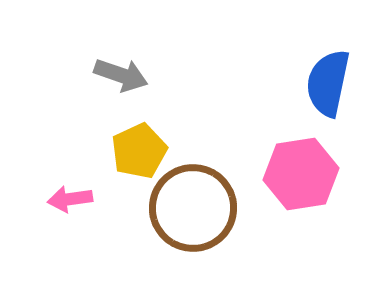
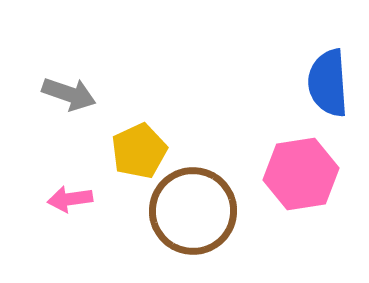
gray arrow: moved 52 px left, 19 px down
blue semicircle: rotated 16 degrees counterclockwise
brown circle: moved 3 px down
